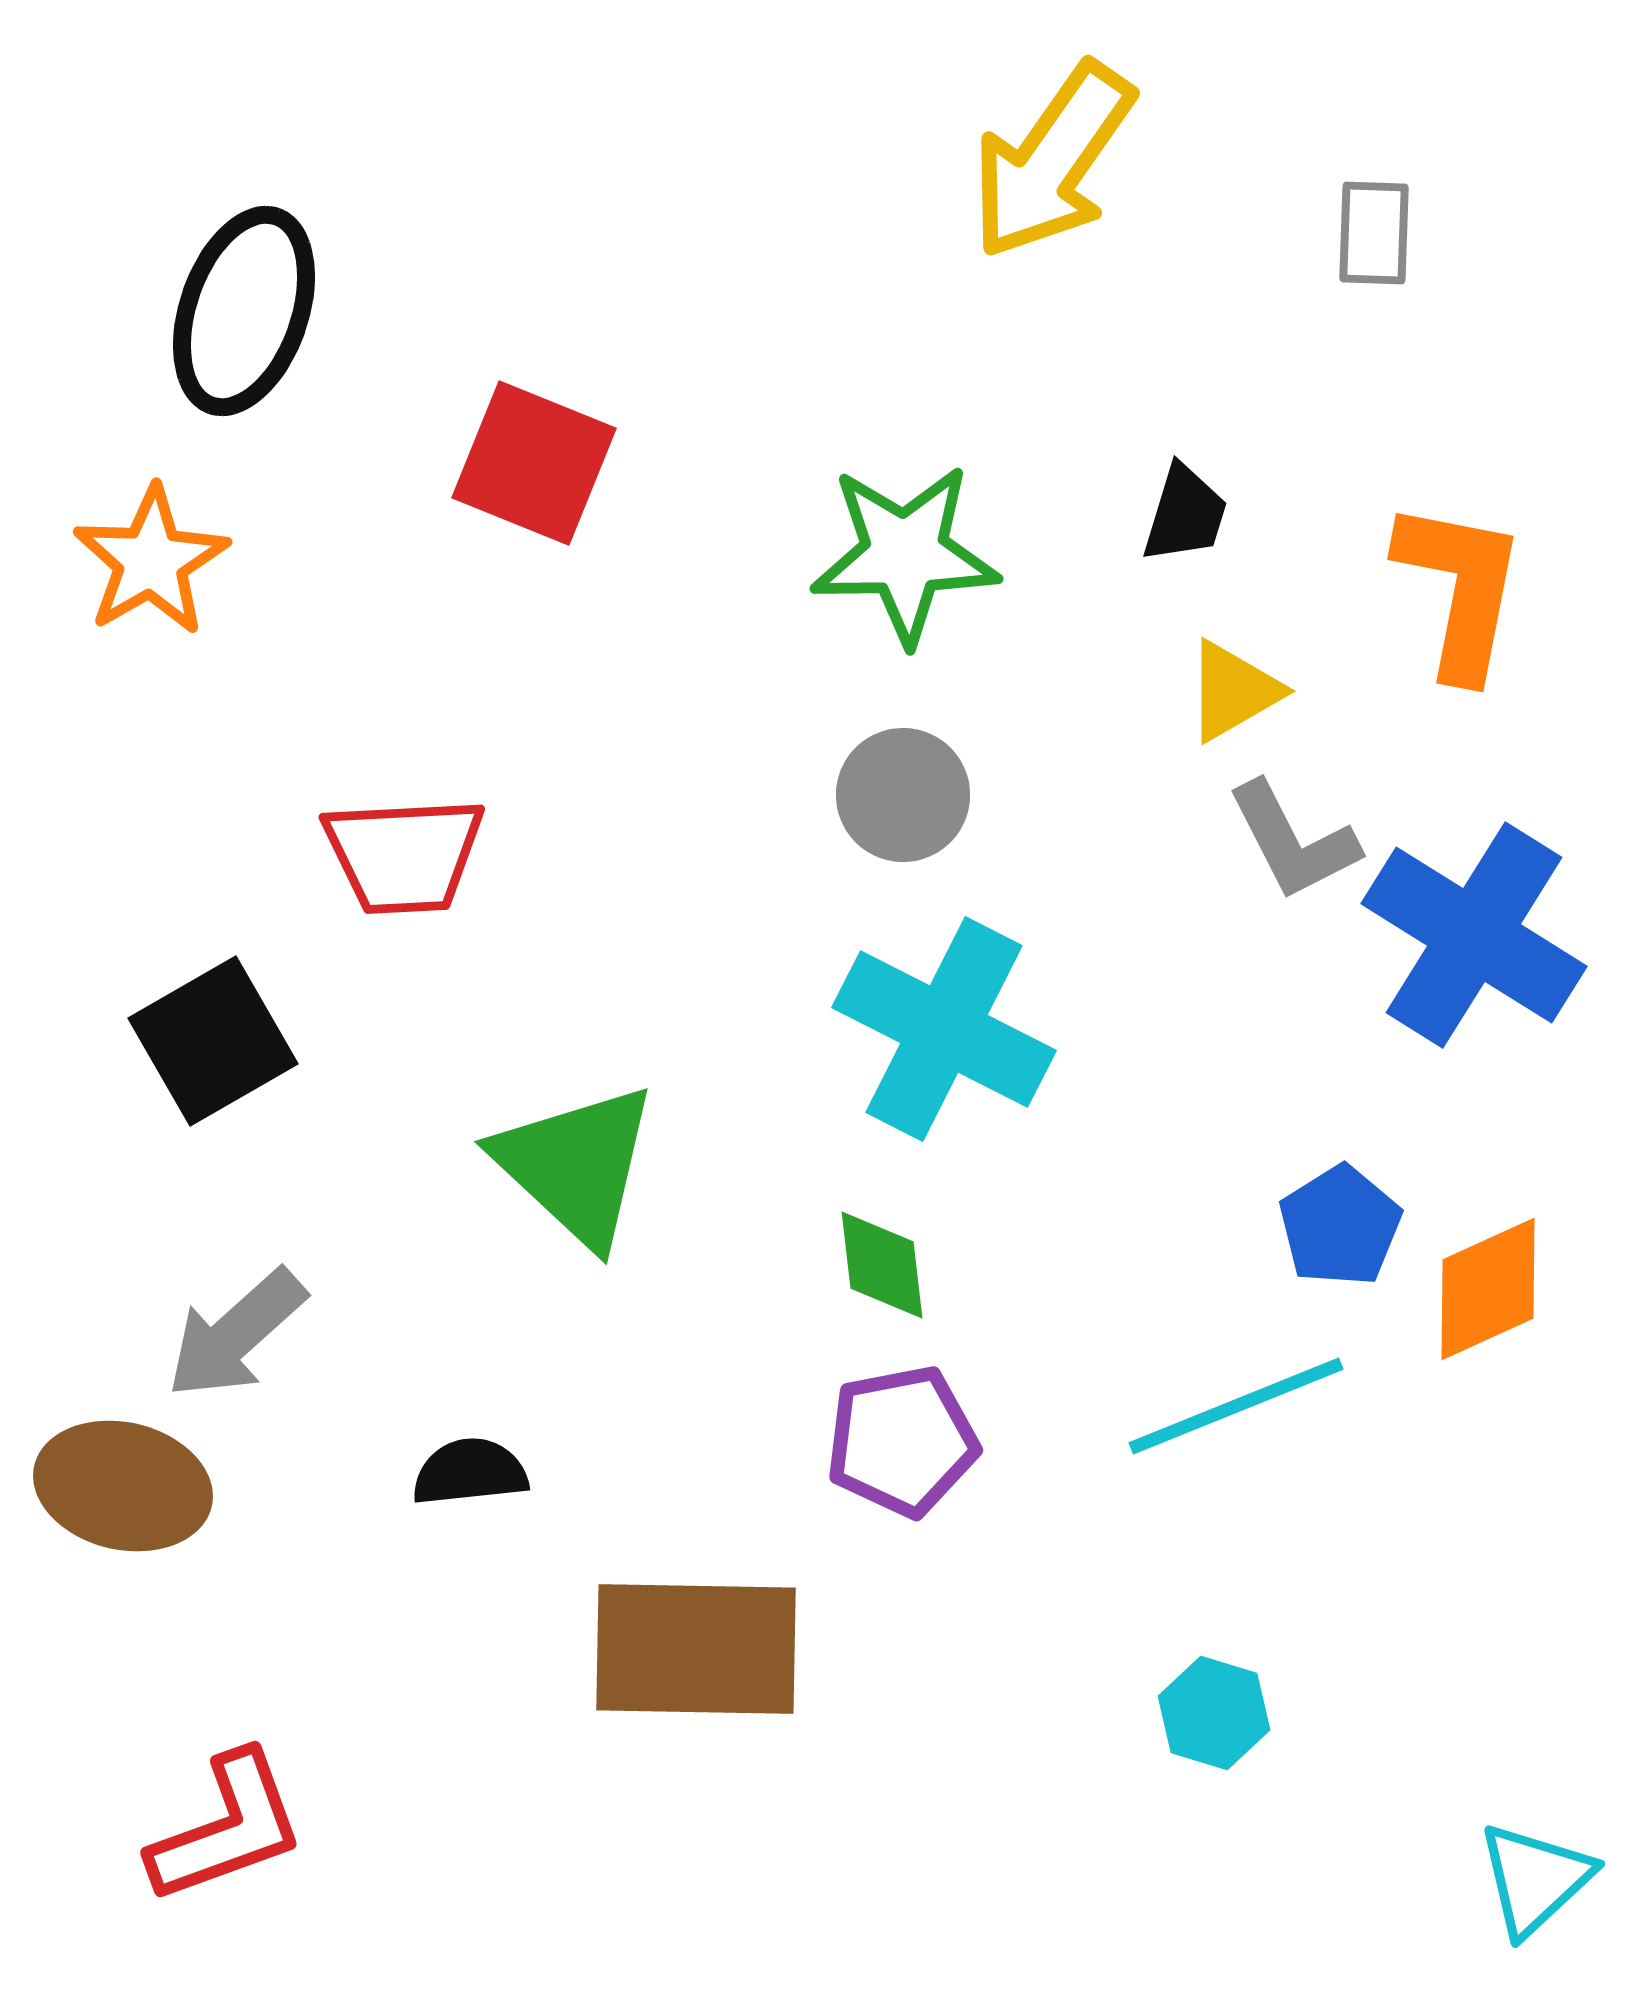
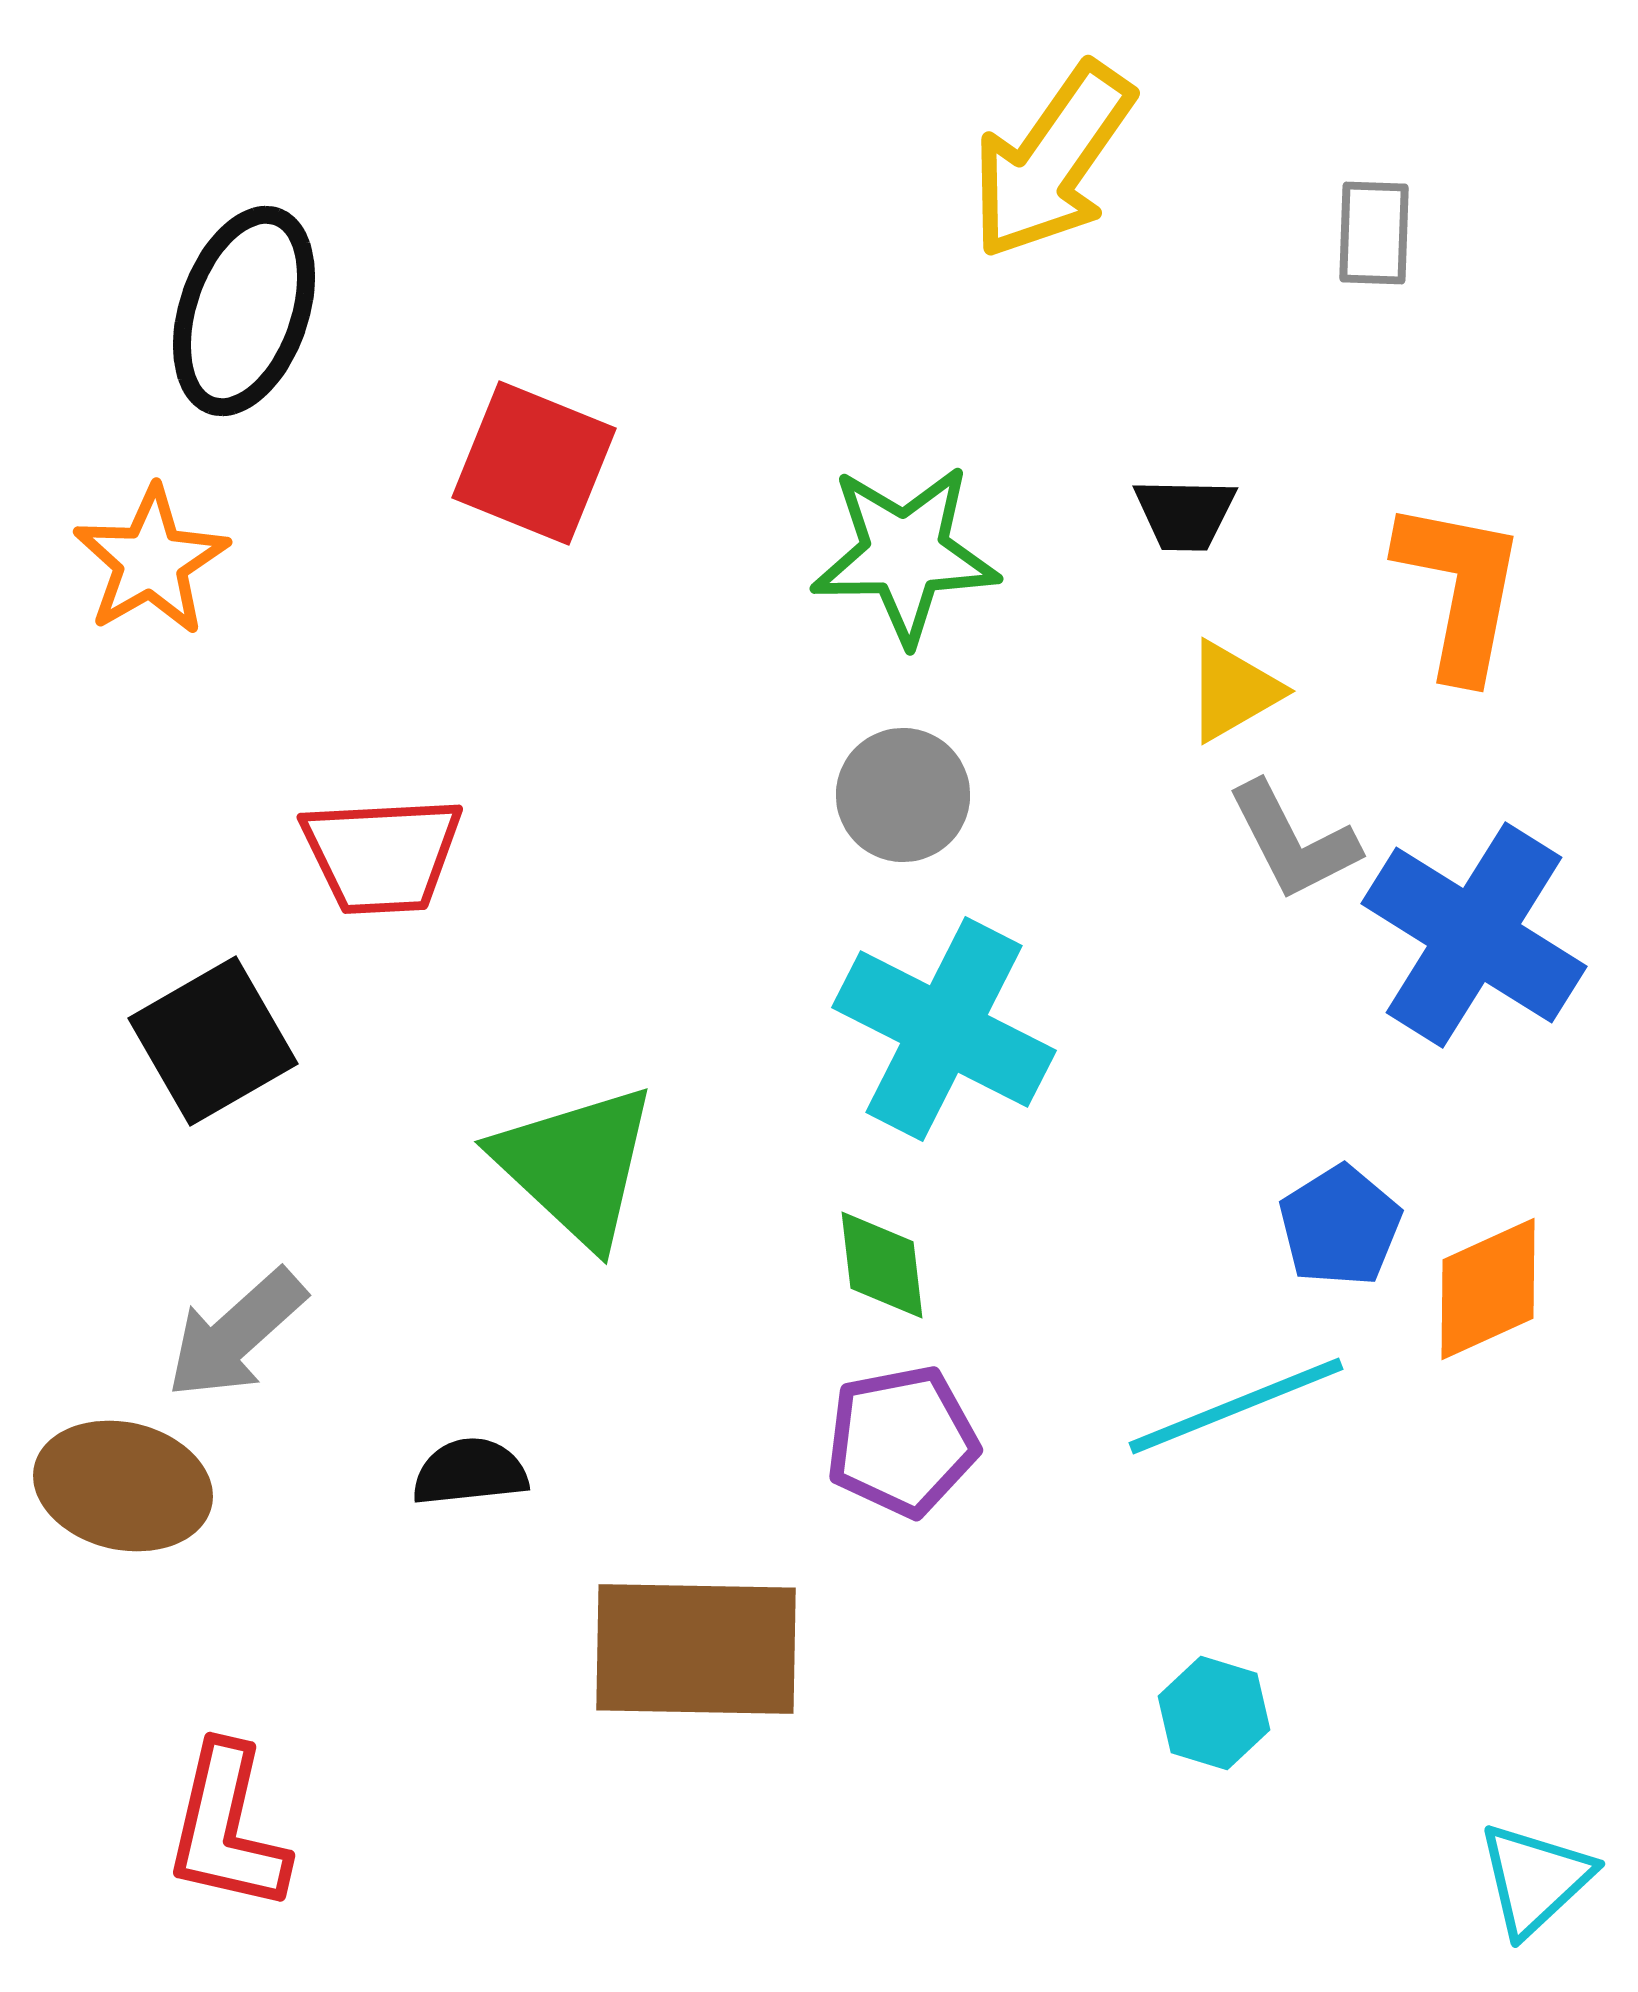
black trapezoid: rotated 74 degrees clockwise
red trapezoid: moved 22 px left
red L-shape: rotated 123 degrees clockwise
